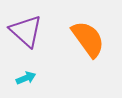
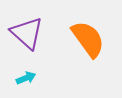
purple triangle: moved 1 px right, 2 px down
